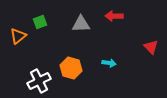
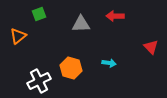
red arrow: moved 1 px right
green square: moved 1 px left, 8 px up
